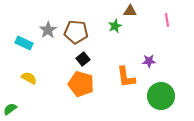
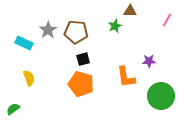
pink line: rotated 40 degrees clockwise
black square: rotated 24 degrees clockwise
yellow semicircle: rotated 42 degrees clockwise
green semicircle: moved 3 px right
